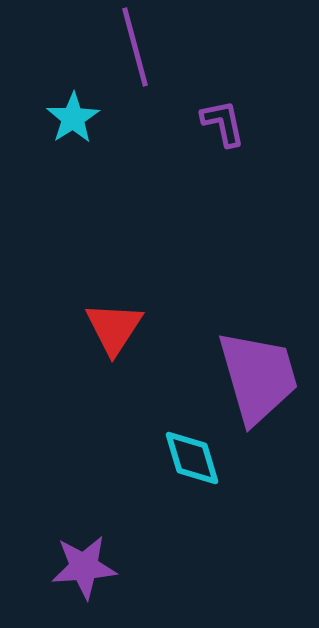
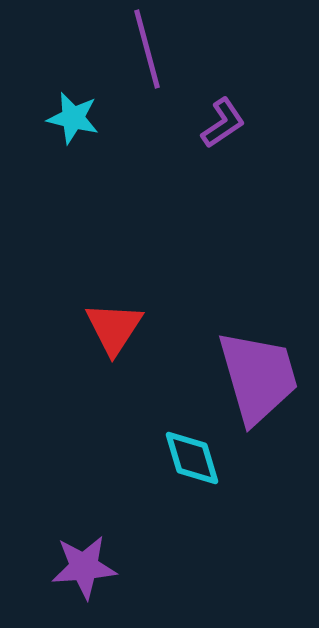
purple line: moved 12 px right, 2 px down
cyan star: rotated 26 degrees counterclockwise
purple L-shape: rotated 68 degrees clockwise
